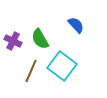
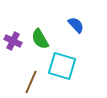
cyan square: rotated 20 degrees counterclockwise
brown line: moved 11 px down
